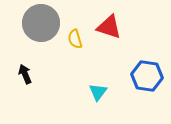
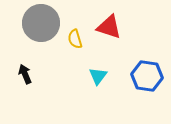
cyan triangle: moved 16 px up
